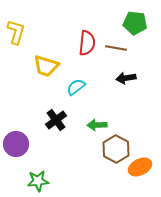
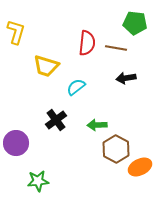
purple circle: moved 1 px up
